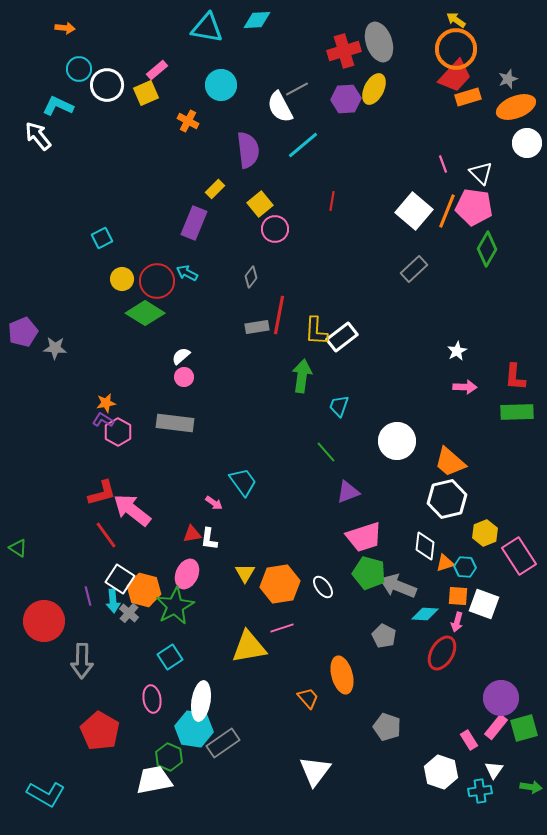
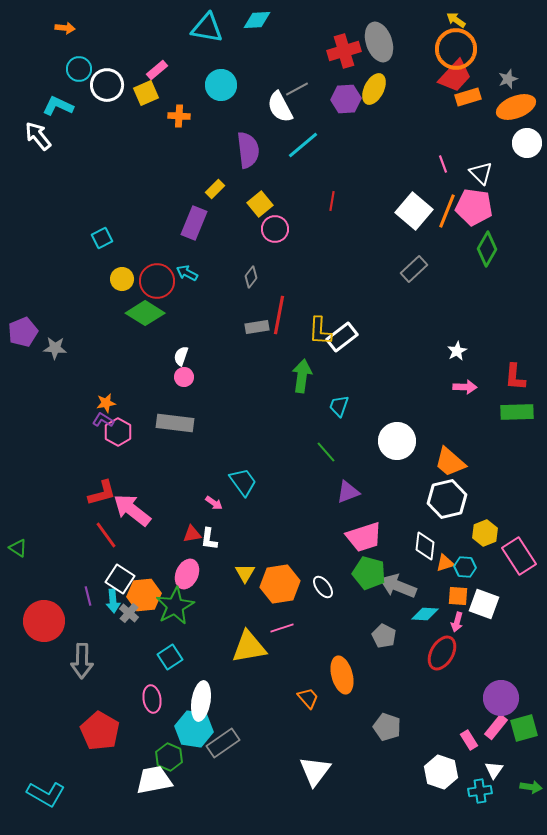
orange cross at (188, 121): moved 9 px left, 5 px up; rotated 25 degrees counterclockwise
yellow L-shape at (316, 331): moved 4 px right
white semicircle at (181, 356): rotated 30 degrees counterclockwise
orange hexagon at (144, 590): moved 5 px down; rotated 20 degrees counterclockwise
